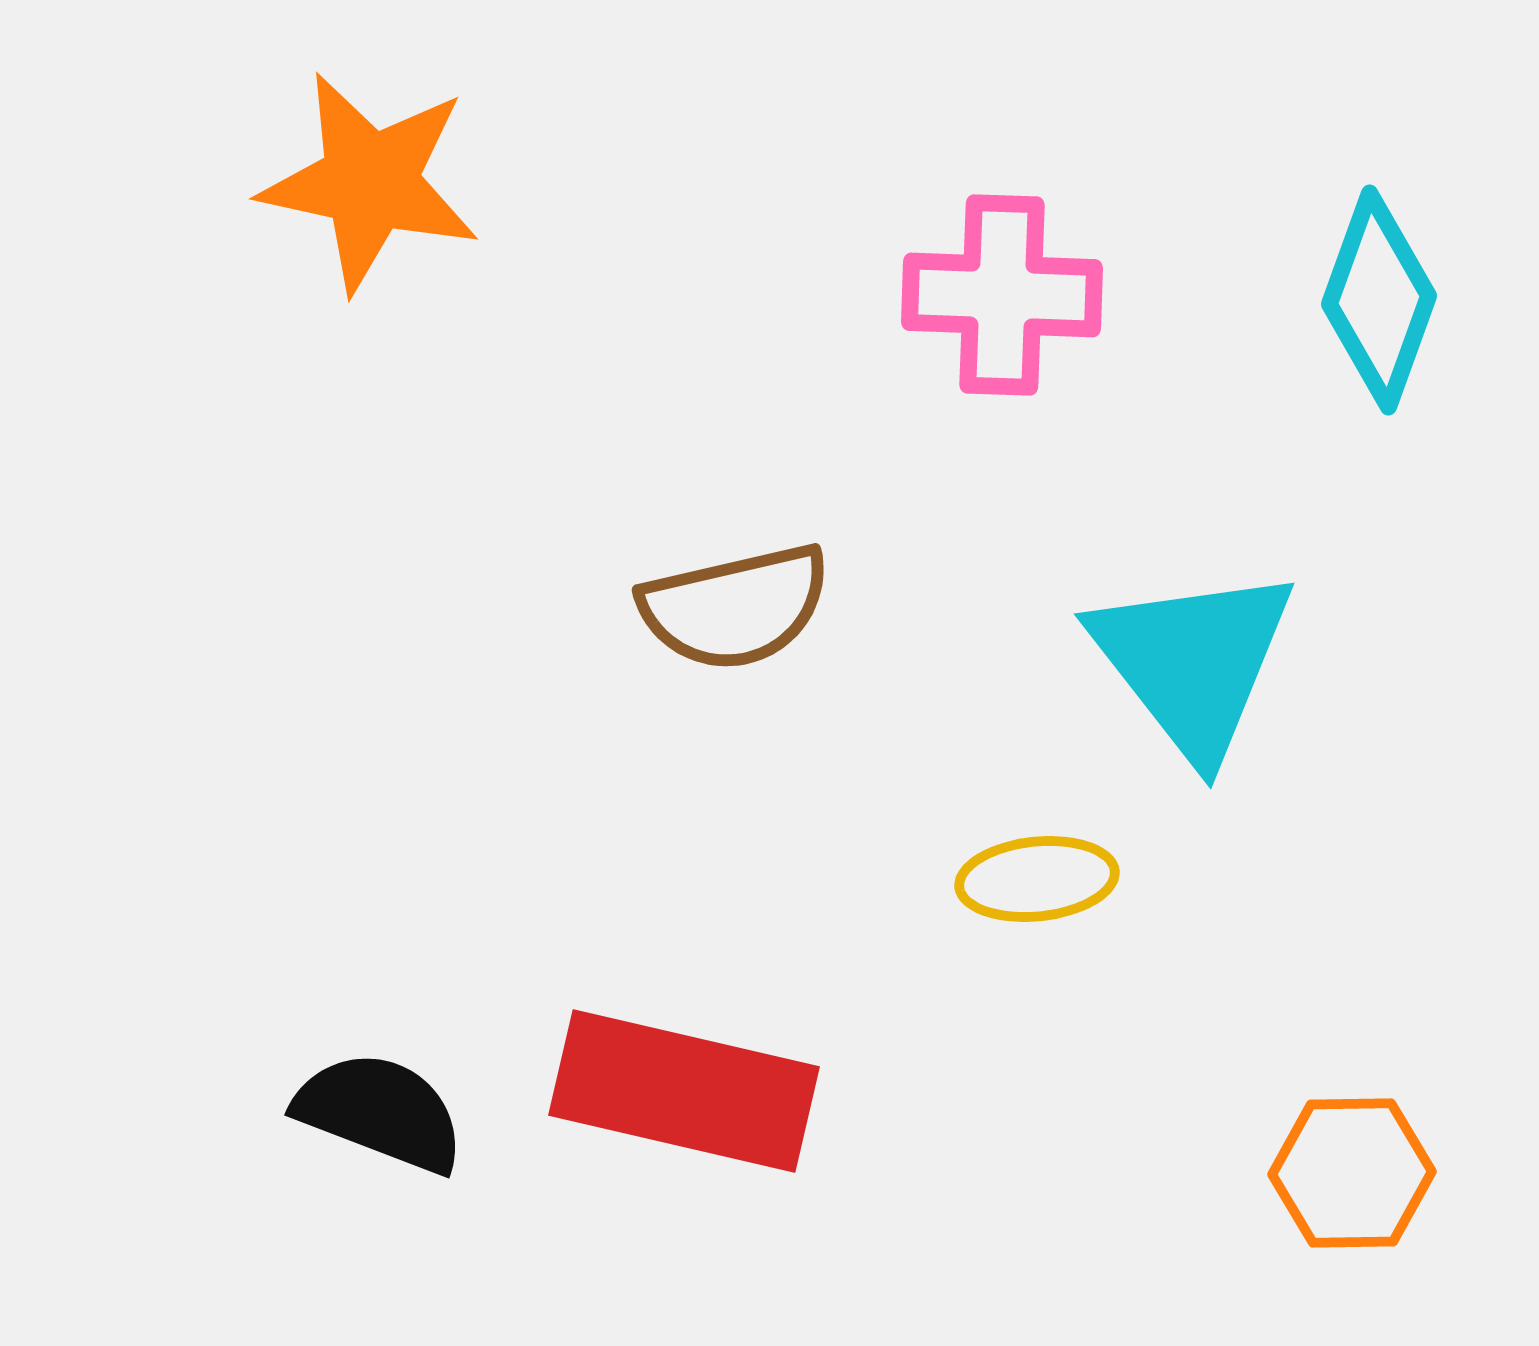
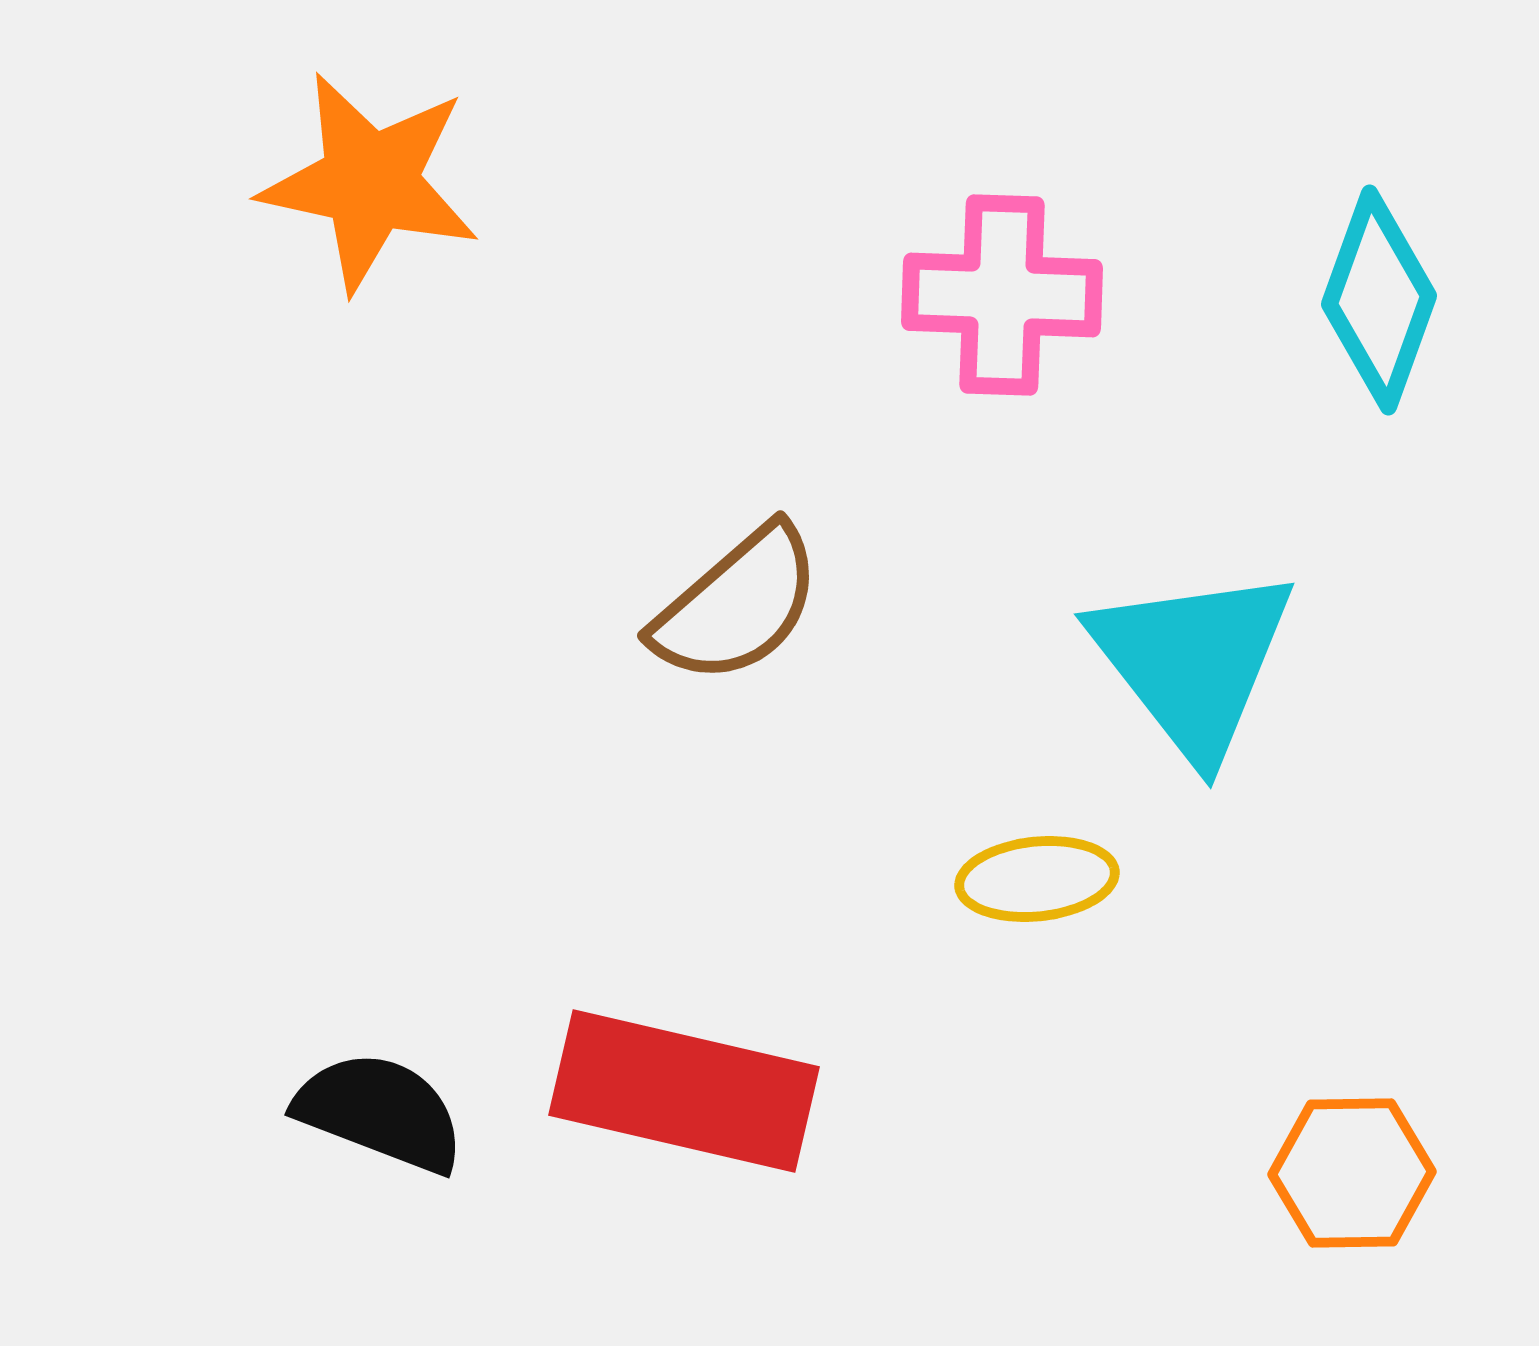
brown semicircle: moved 2 px right, 2 px up; rotated 28 degrees counterclockwise
